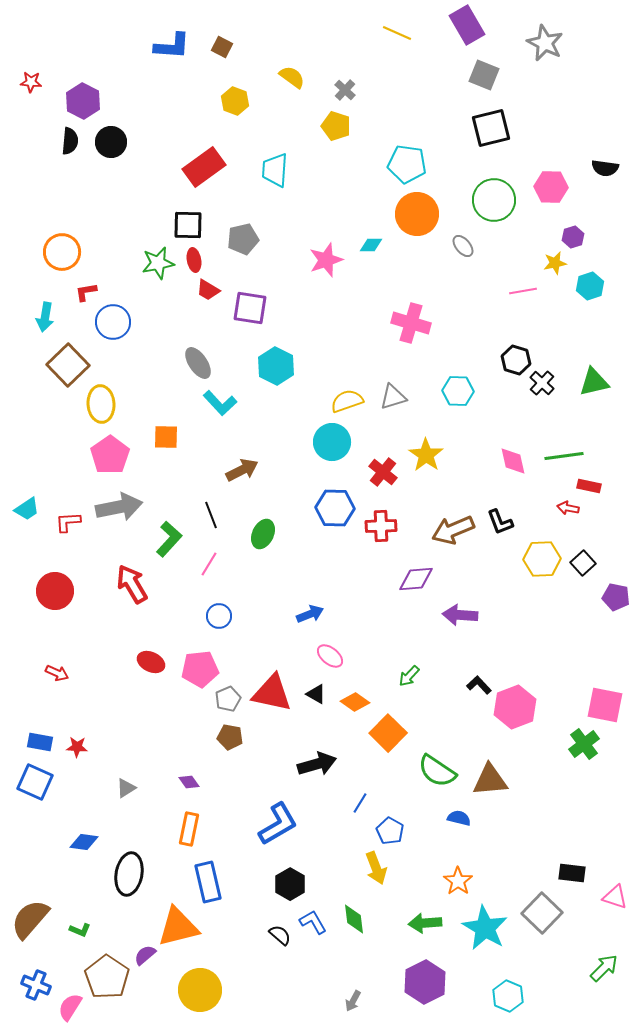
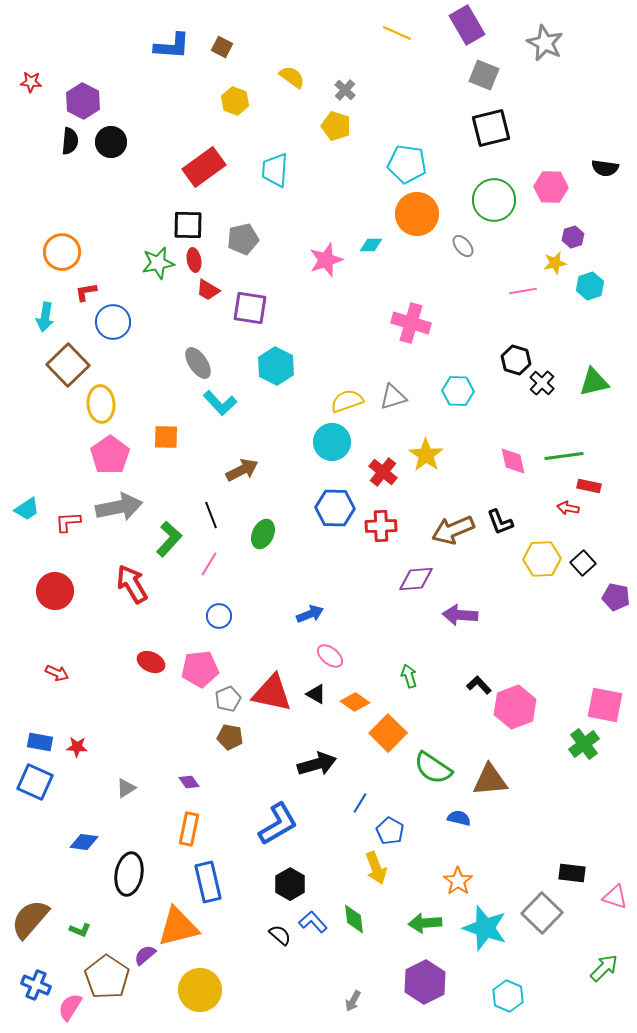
green arrow at (409, 676): rotated 120 degrees clockwise
green semicircle at (437, 771): moved 4 px left, 3 px up
blue L-shape at (313, 922): rotated 12 degrees counterclockwise
cyan star at (485, 928): rotated 12 degrees counterclockwise
